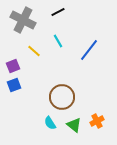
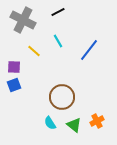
purple square: moved 1 px right, 1 px down; rotated 24 degrees clockwise
